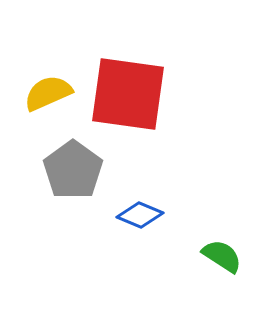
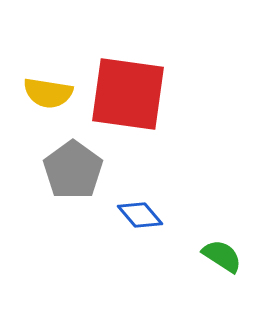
yellow semicircle: rotated 147 degrees counterclockwise
blue diamond: rotated 27 degrees clockwise
